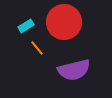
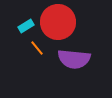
red circle: moved 6 px left
purple semicircle: moved 11 px up; rotated 20 degrees clockwise
